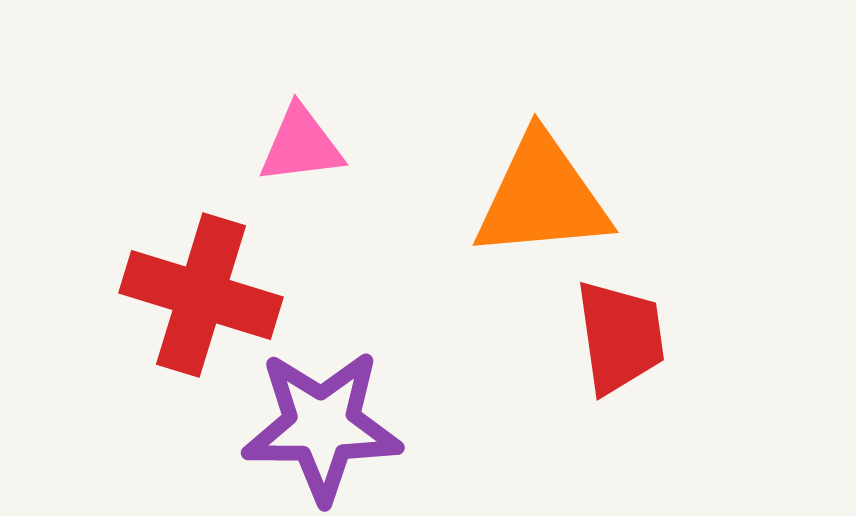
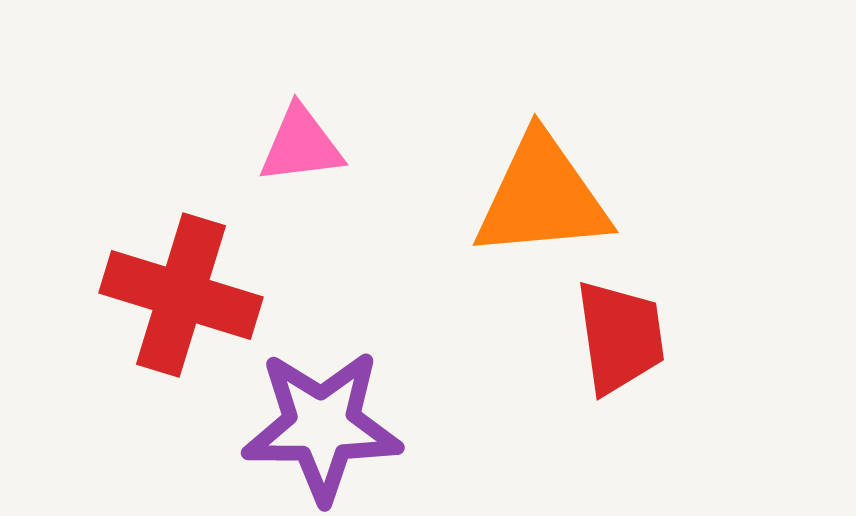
red cross: moved 20 px left
